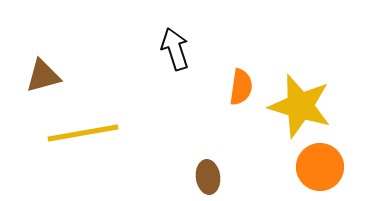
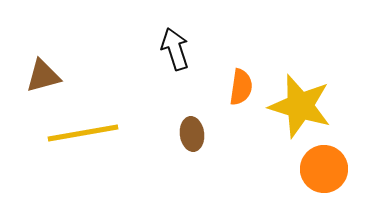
orange circle: moved 4 px right, 2 px down
brown ellipse: moved 16 px left, 43 px up
